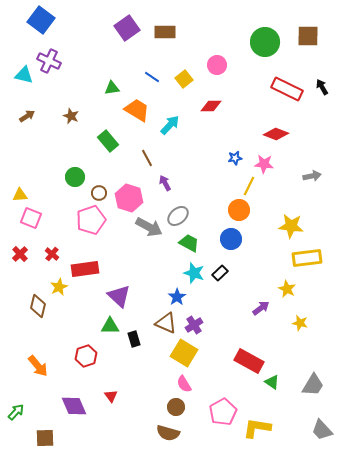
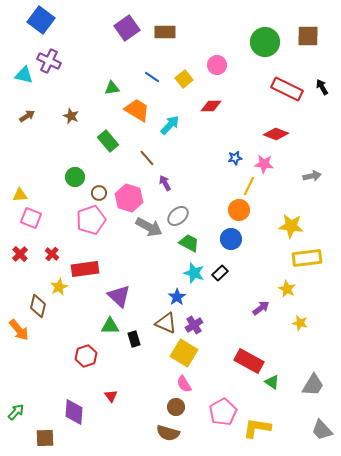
brown line at (147, 158): rotated 12 degrees counterclockwise
orange arrow at (38, 366): moved 19 px left, 36 px up
purple diamond at (74, 406): moved 6 px down; rotated 28 degrees clockwise
